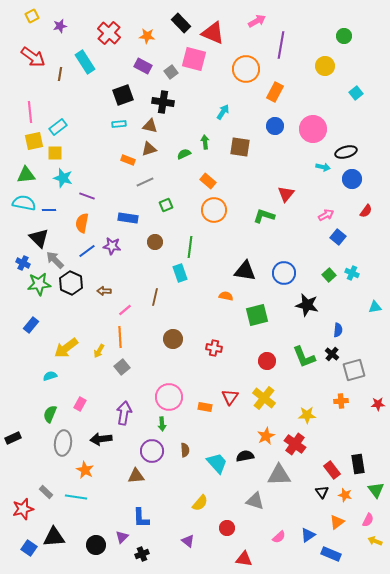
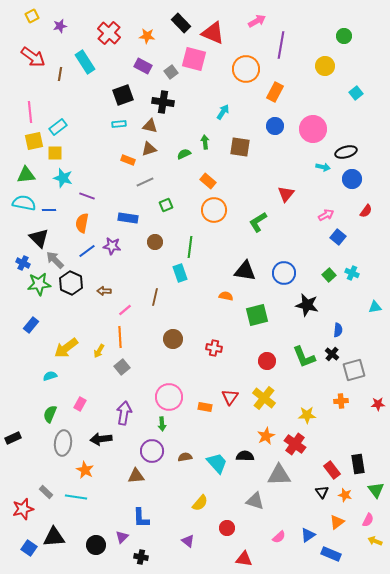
green L-shape at (264, 216): moved 6 px left, 6 px down; rotated 50 degrees counterclockwise
brown semicircle at (185, 450): moved 7 px down; rotated 96 degrees counterclockwise
black semicircle at (245, 456): rotated 12 degrees clockwise
black cross at (142, 554): moved 1 px left, 3 px down; rotated 32 degrees clockwise
